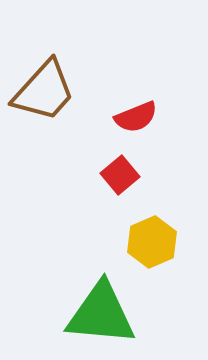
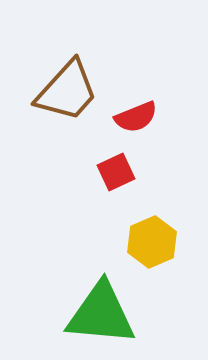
brown trapezoid: moved 23 px right
red square: moved 4 px left, 3 px up; rotated 15 degrees clockwise
